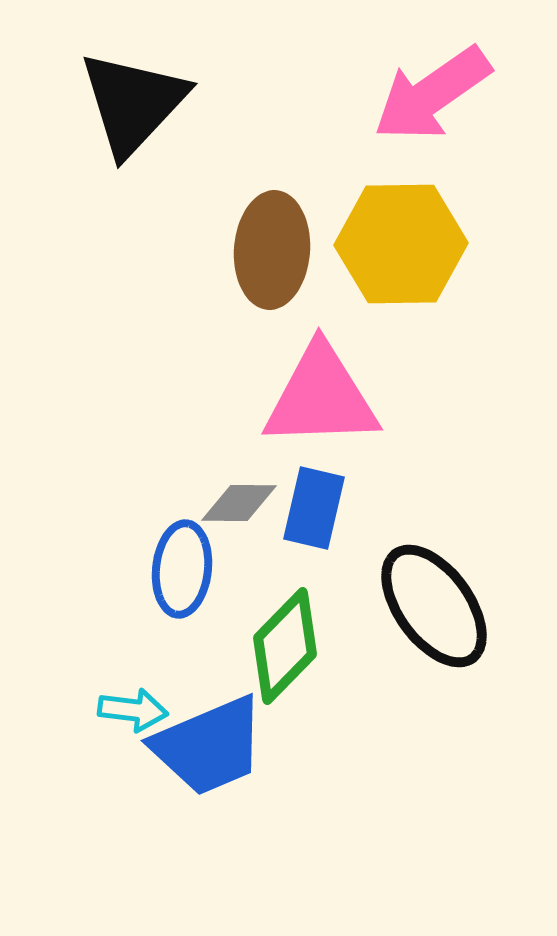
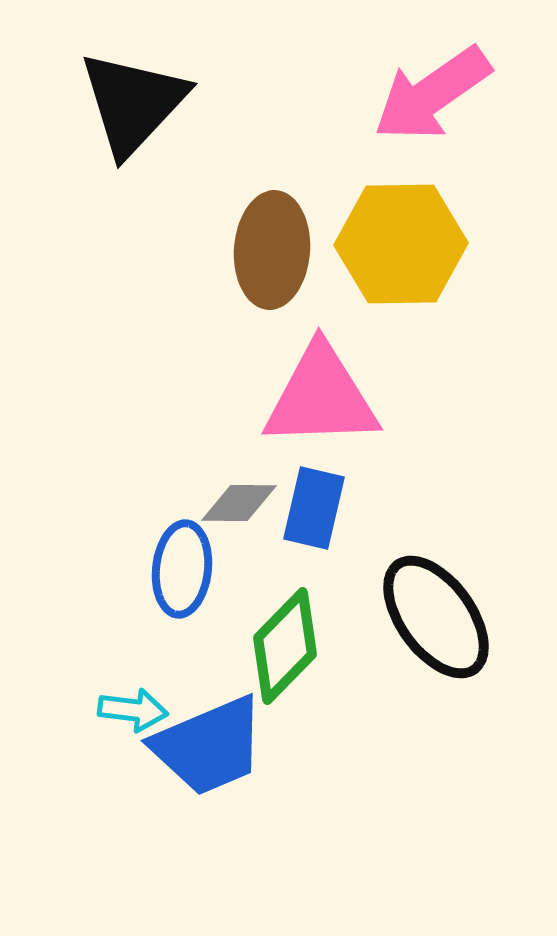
black ellipse: moved 2 px right, 11 px down
